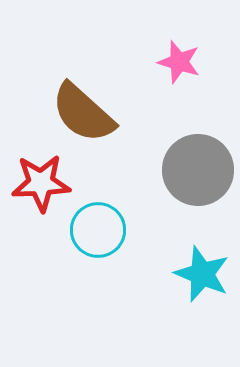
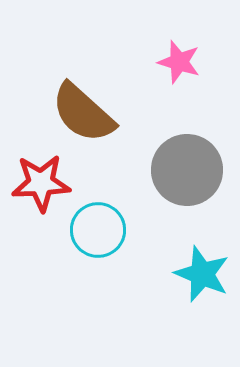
gray circle: moved 11 px left
